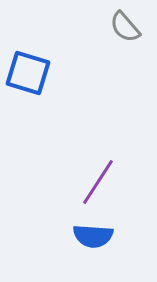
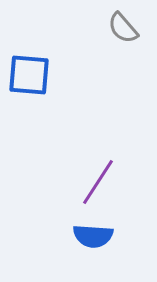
gray semicircle: moved 2 px left, 1 px down
blue square: moved 1 px right, 2 px down; rotated 12 degrees counterclockwise
